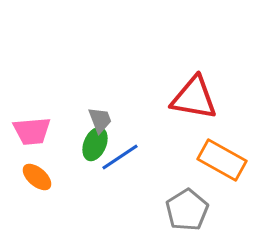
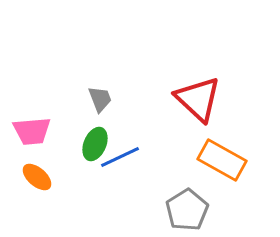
red triangle: moved 4 px right, 1 px down; rotated 33 degrees clockwise
gray trapezoid: moved 21 px up
blue line: rotated 9 degrees clockwise
